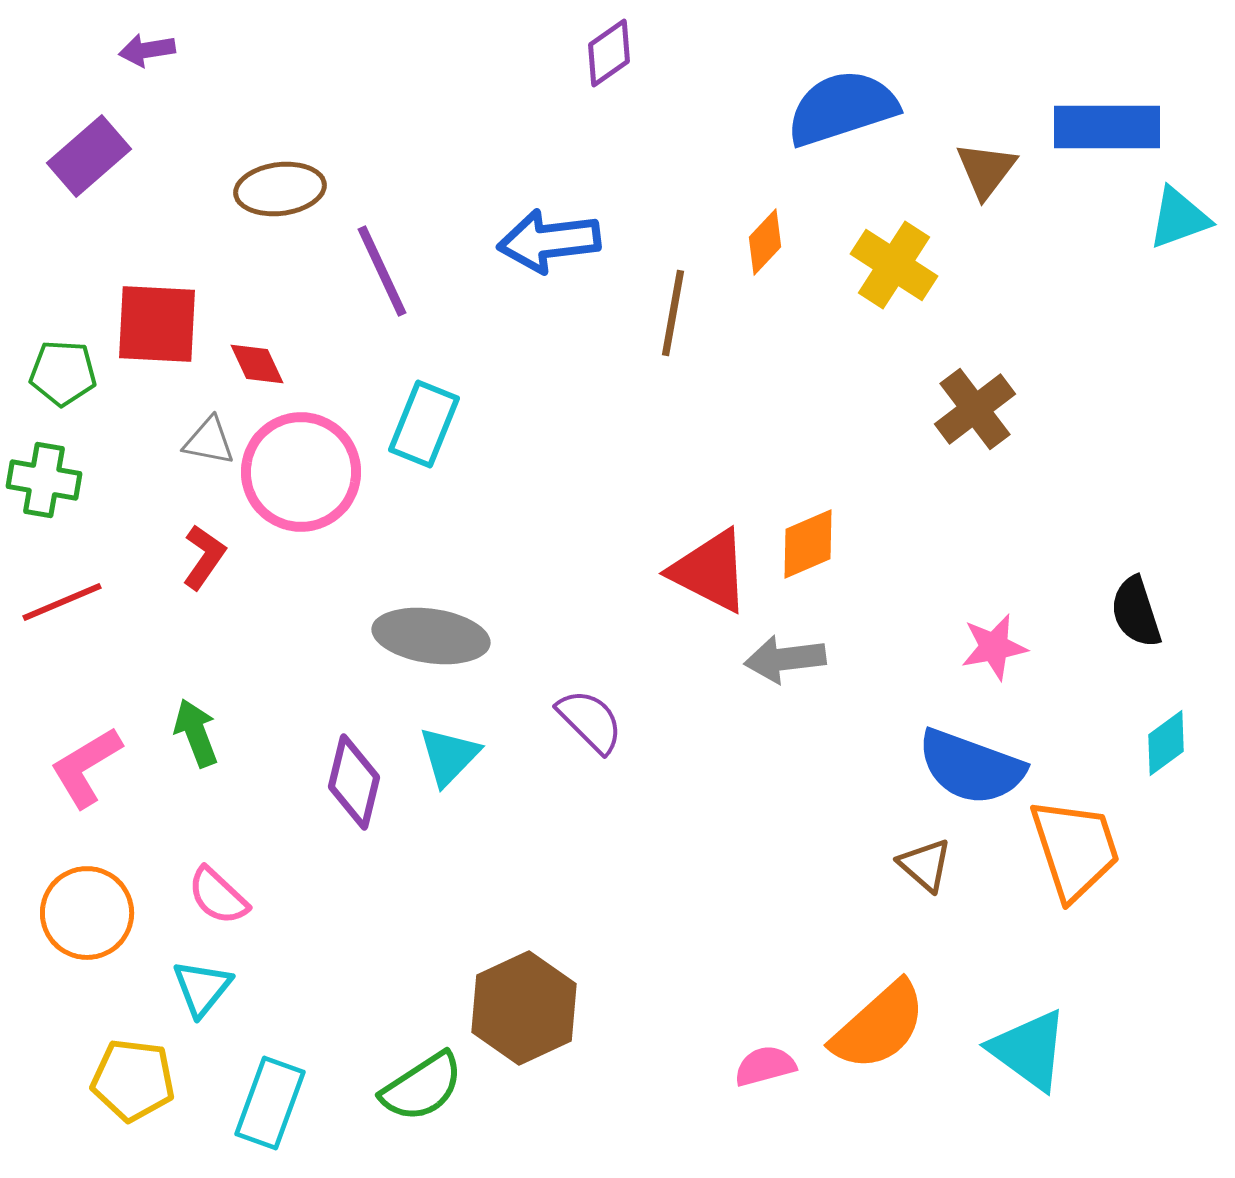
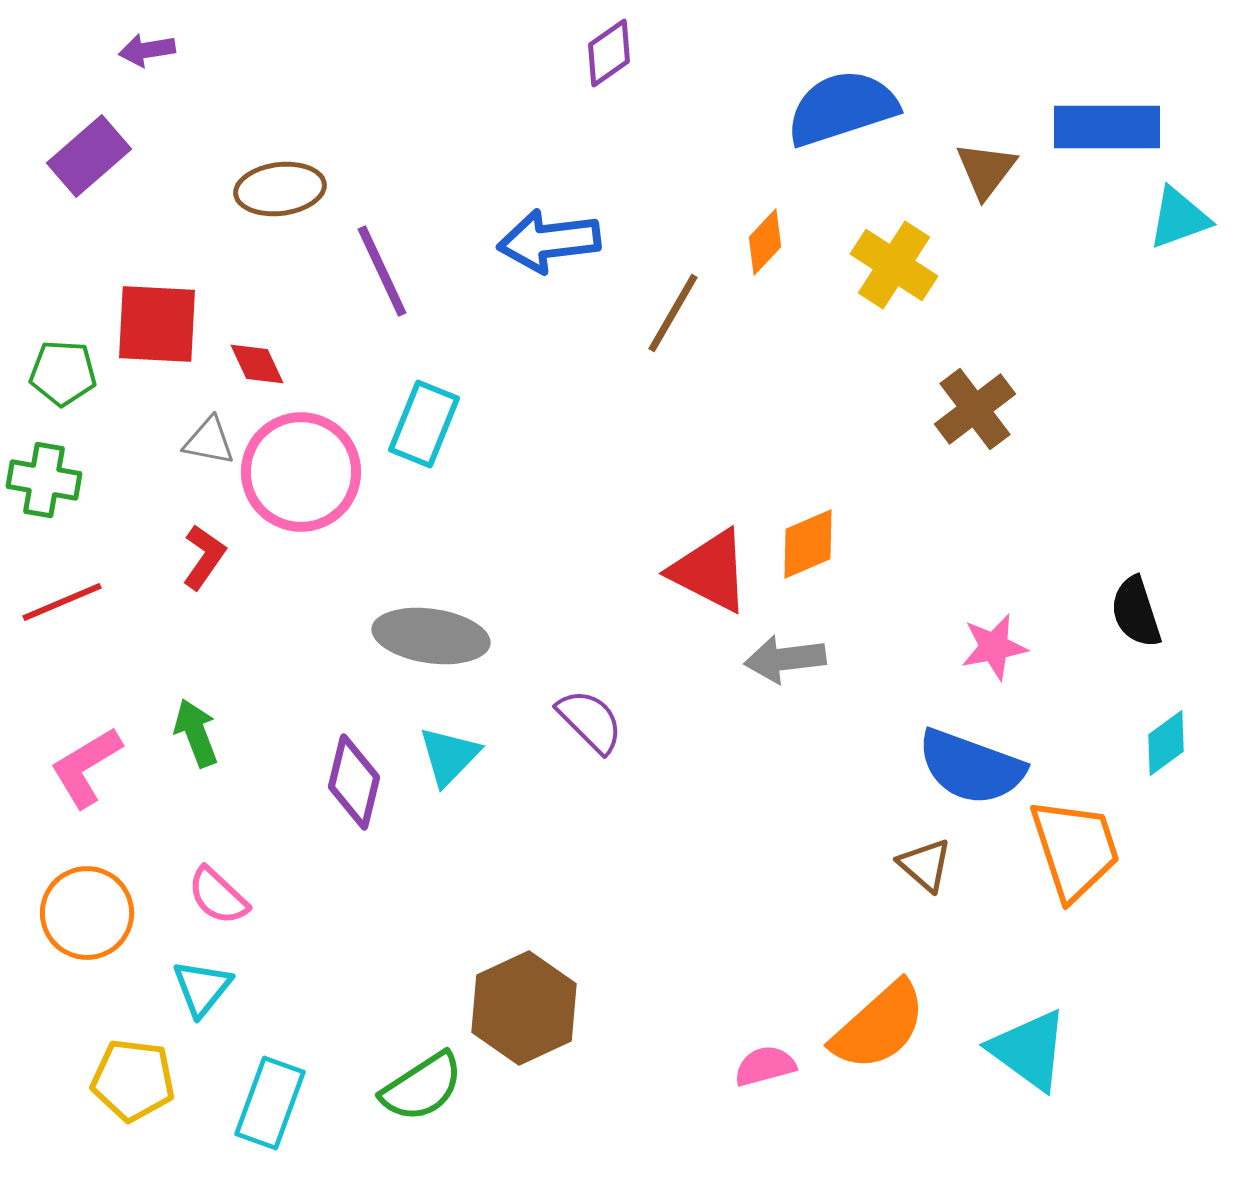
brown line at (673, 313): rotated 20 degrees clockwise
